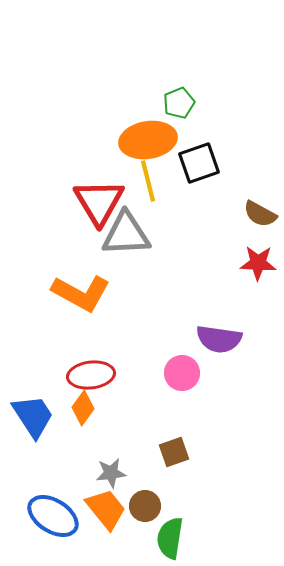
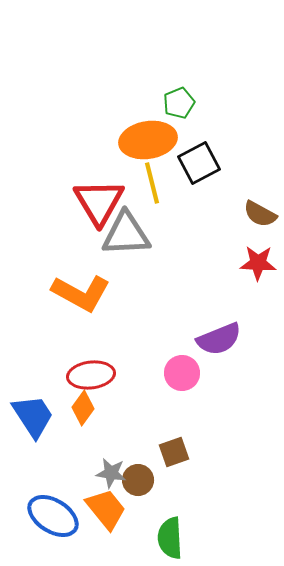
black square: rotated 9 degrees counterclockwise
yellow line: moved 4 px right, 2 px down
purple semicircle: rotated 30 degrees counterclockwise
gray star: rotated 16 degrees clockwise
brown circle: moved 7 px left, 26 px up
green semicircle: rotated 12 degrees counterclockwise
